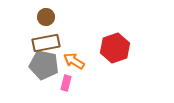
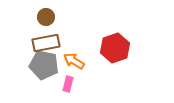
pink rectangle: moved 2 px right, 1 px down
